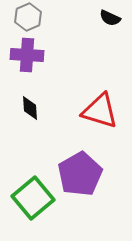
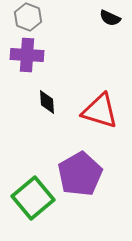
gray hexagon: rotated 16 degrees counterclockwise
black diamond: moved 17 px right, 6 px up
